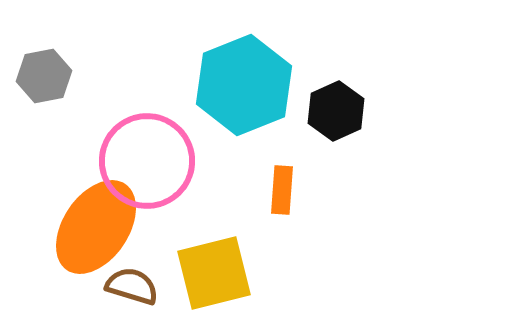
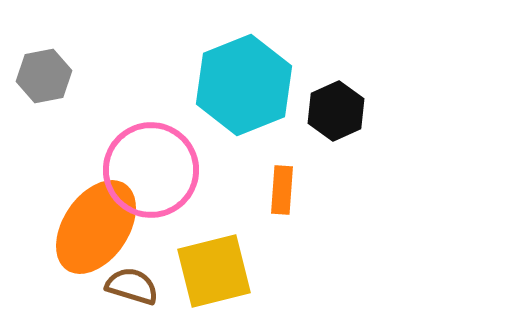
pink circle: moved 4 px right, 9 px down
yellow square: moved 2 px up
